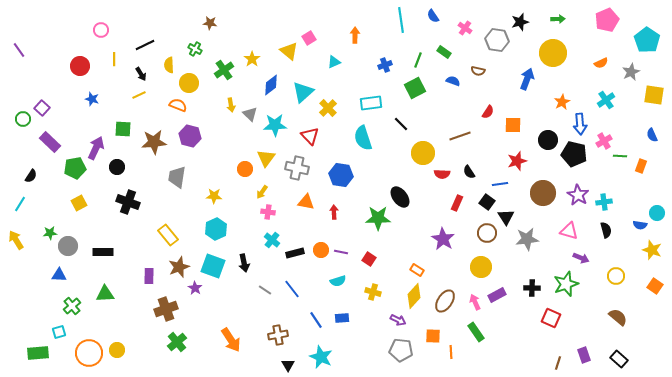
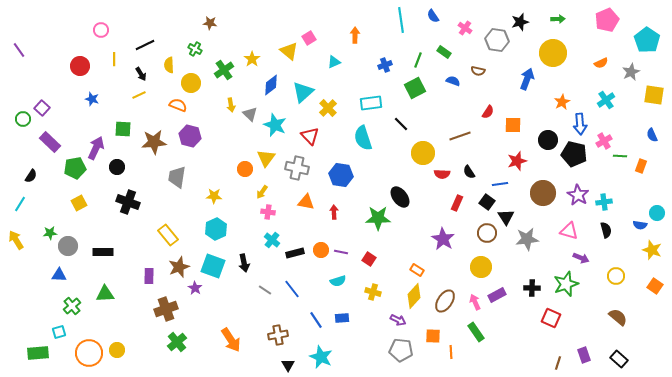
yellow circle at (189, 83): moved 2 px right
cyan star at (275, 125): rotated 25 degrees clockwise
